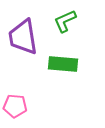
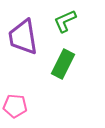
green rectangle: rotated 68 degrees counterclockwise
